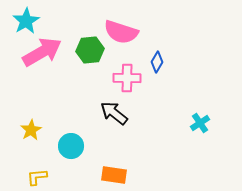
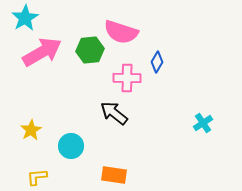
cyan star: moved 1 px left, 3 px up
cyan cross: moved 3 px right
